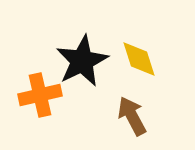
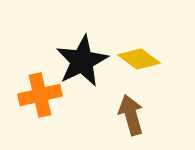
yellow diamond: rotated 36 degrees counterclockwise
brown arrow: moved 1 px left, 1 px up; rotated 12 degrees clockwise
